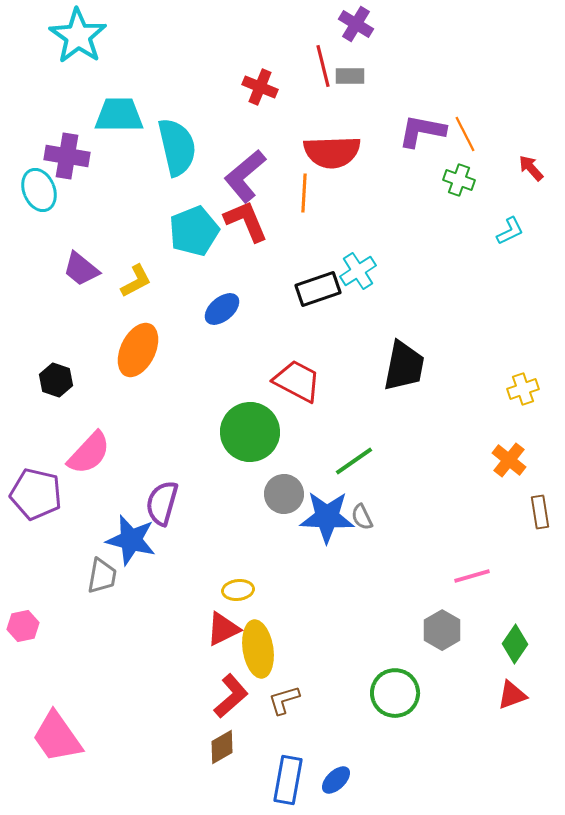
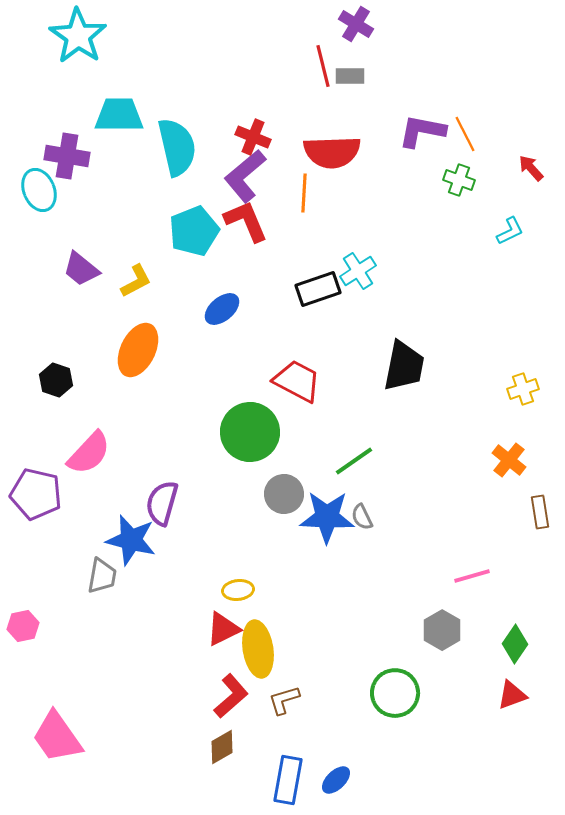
red cross at (260, 87): moved 7 px left, 50 px down
